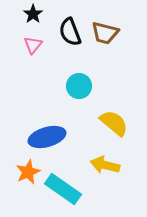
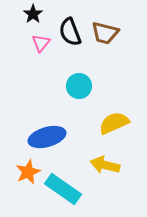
pink triangle: moved 8 px right, 2 px up
yellow semicircle: rotated 64 degrees counterclockwise
